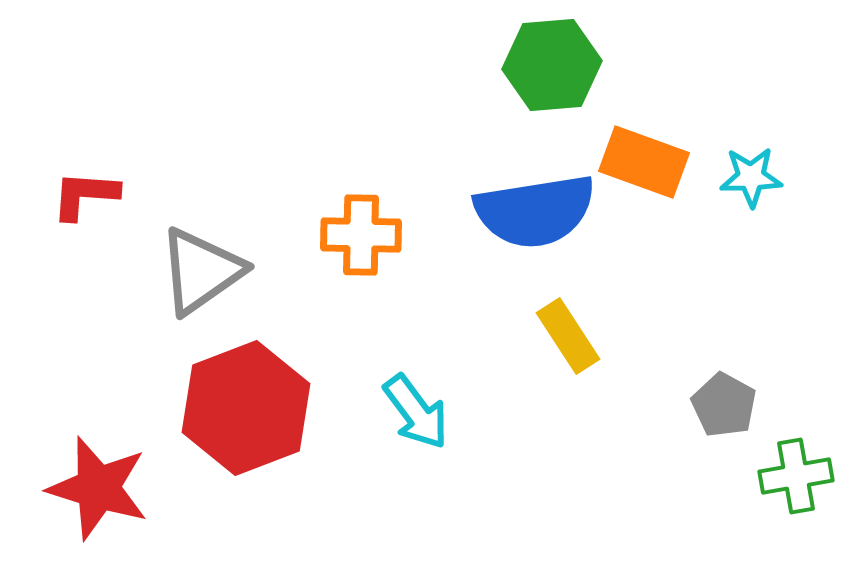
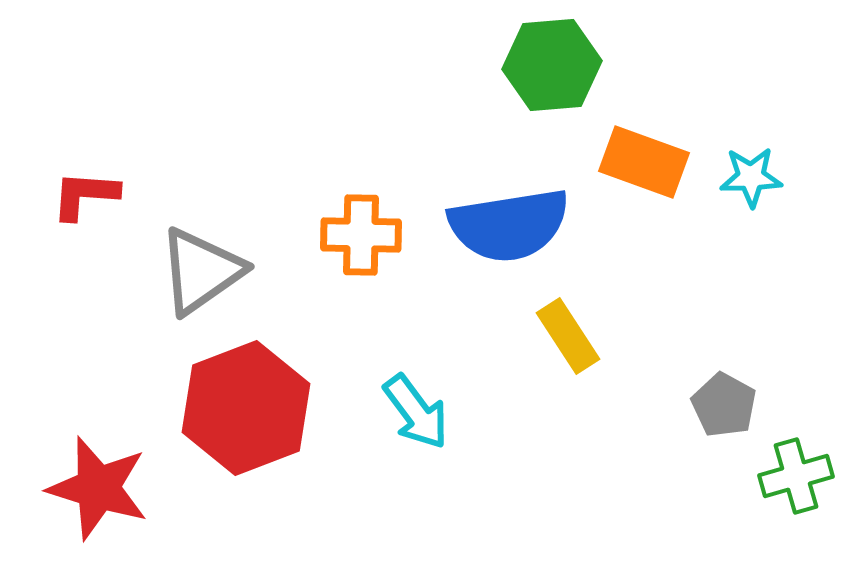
blue semicircle: moved 26 px left, 14 px down
green cross: rotated 6 degrees counterclockwise
